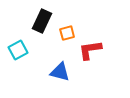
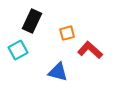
black rectangle: moved 10 px left
red L-shape: rotated 50 degrees clockwise
blue triangle: moved 2 px left
